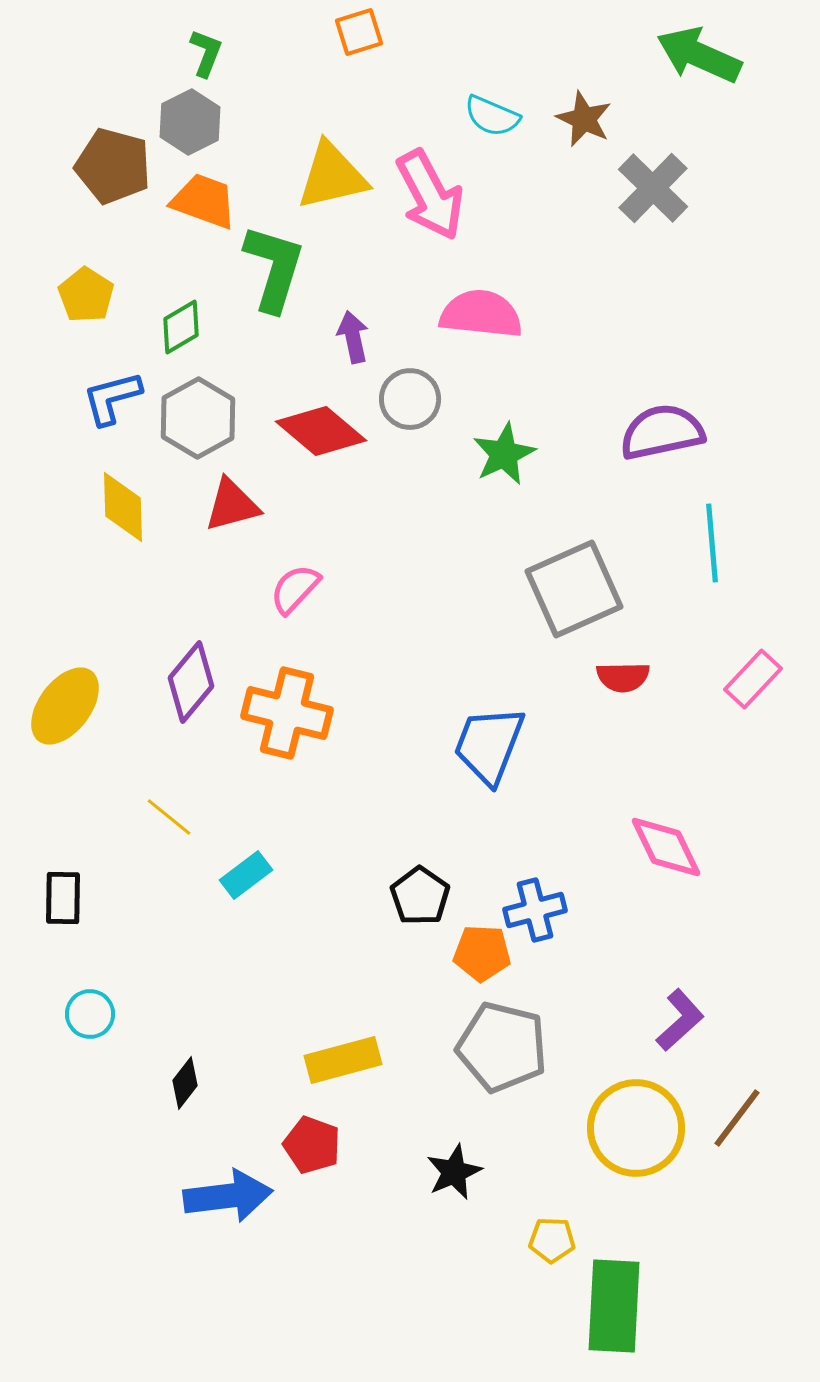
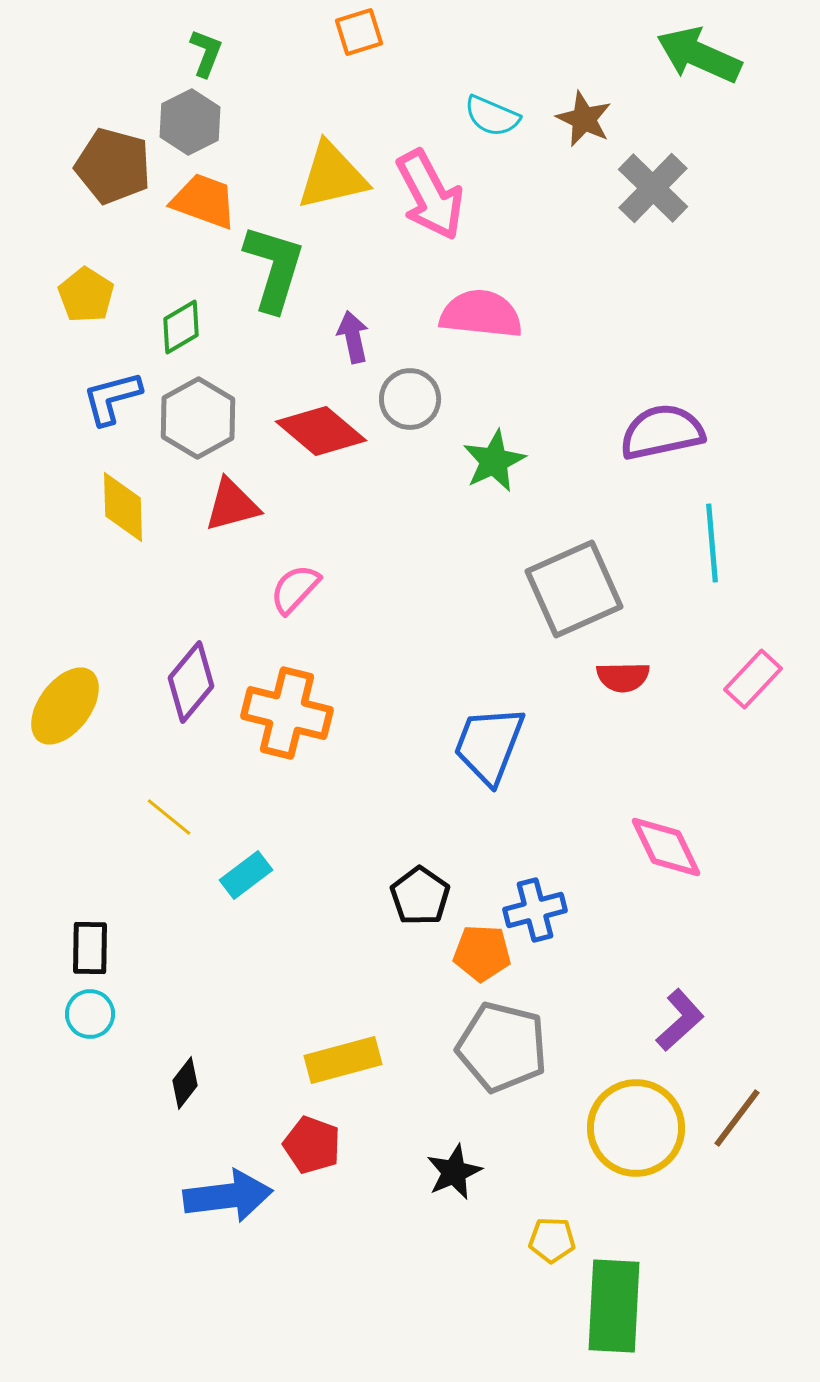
green star at (504, 454): moved 10 px left, 7 px down
black rectangle at (63, 898): moved 27 px right, 50 px down
